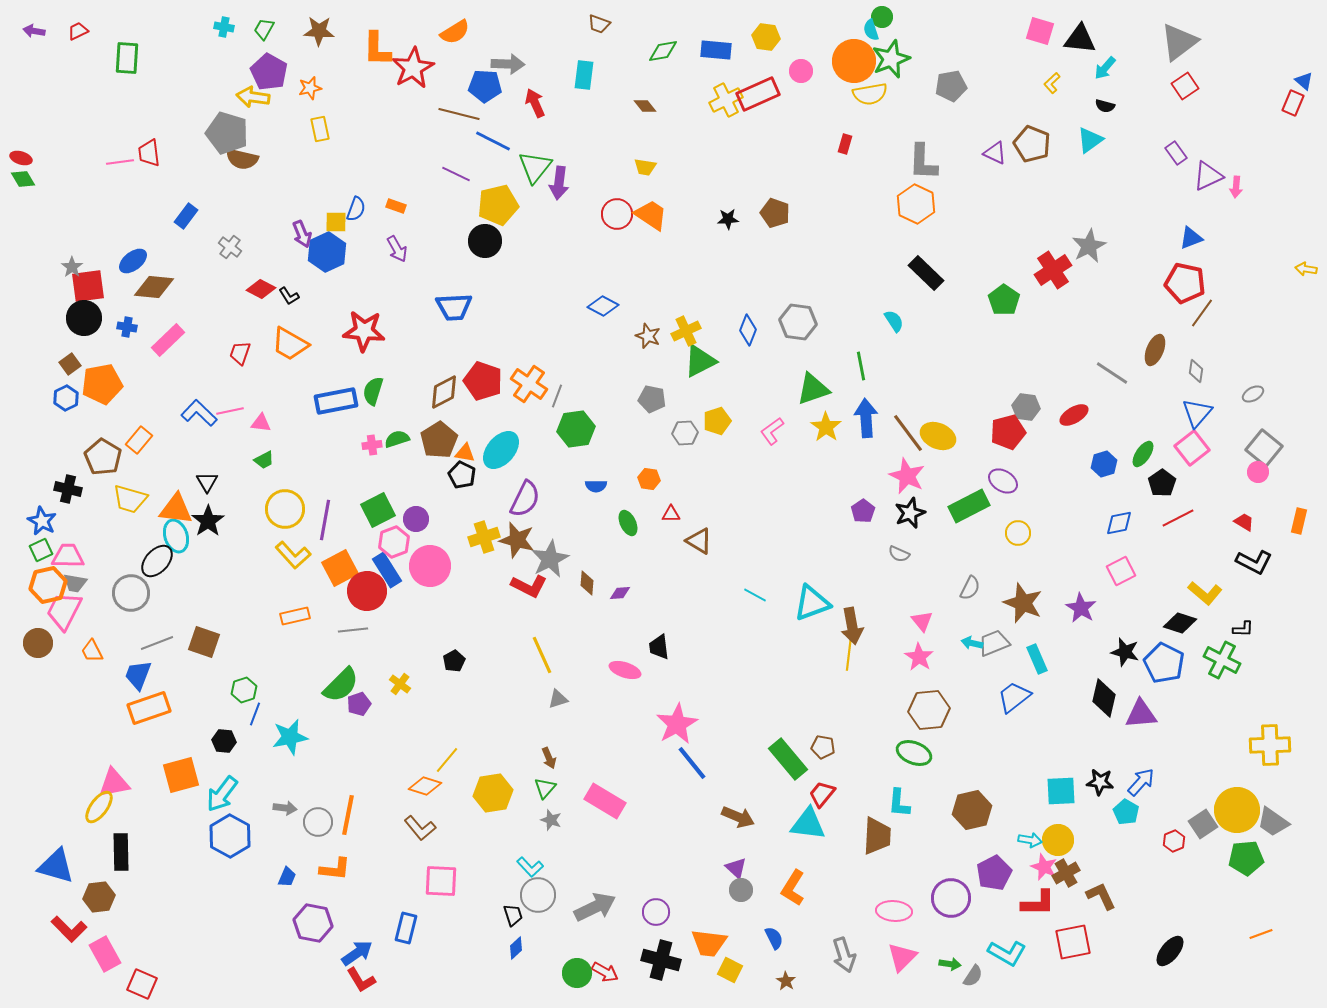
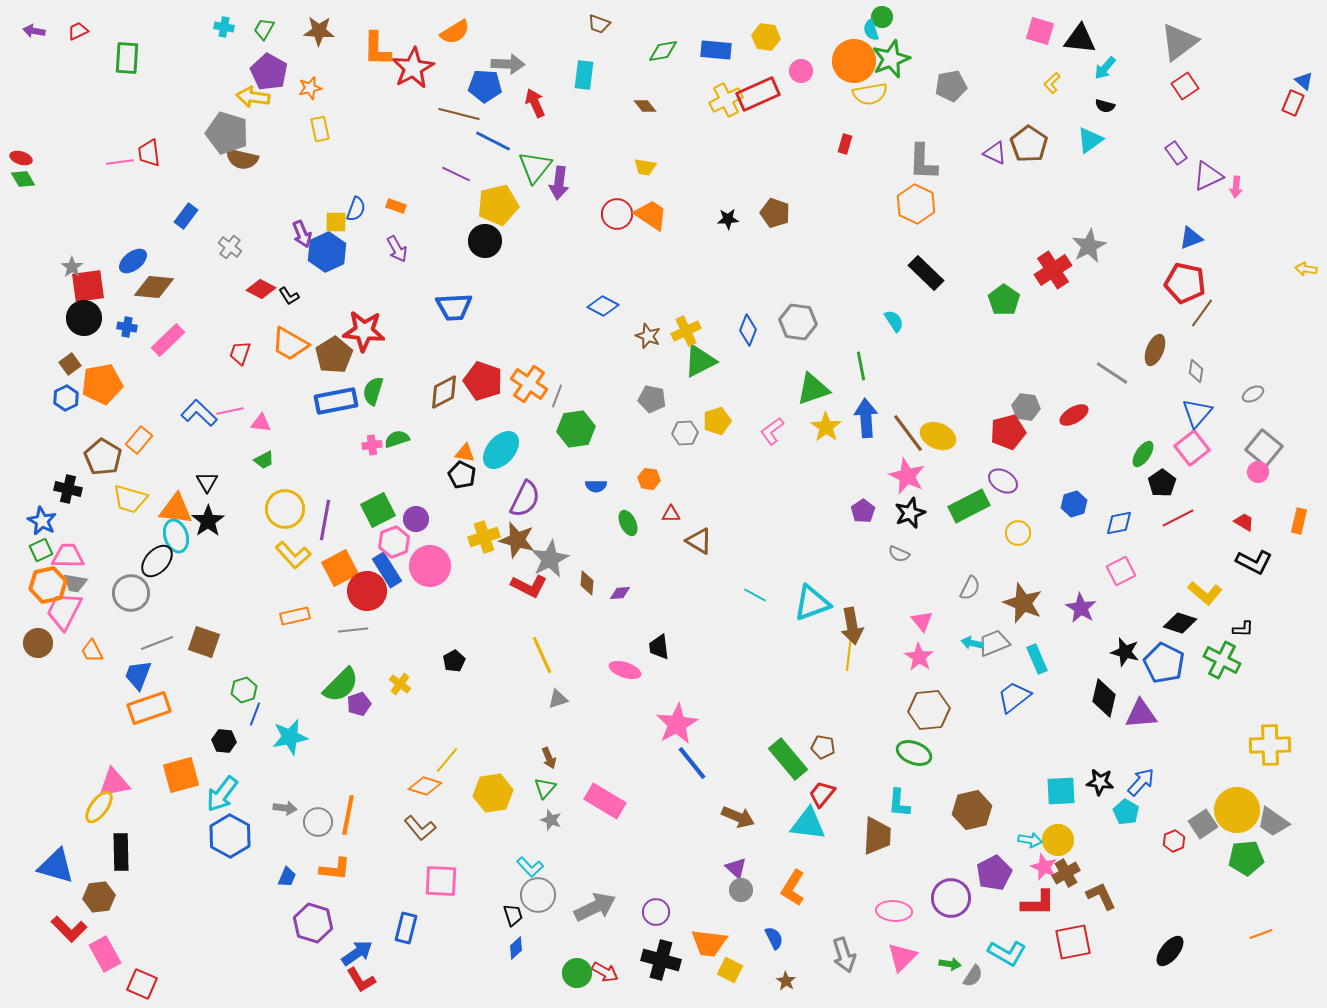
brown pentagon at (1032, 144): moved 3 px left; rotated 12 degrees clockwise
brown pentagon at (439, 440): moved 105 px left, 85 px up
blue hexagon at (1104, 464): moved 30 px left, 40 px down
purple hexagon at (313, 923): rotated 6 degrees clockwise
